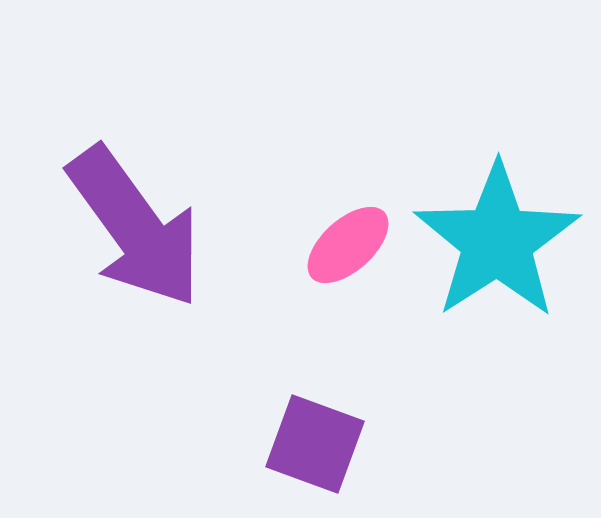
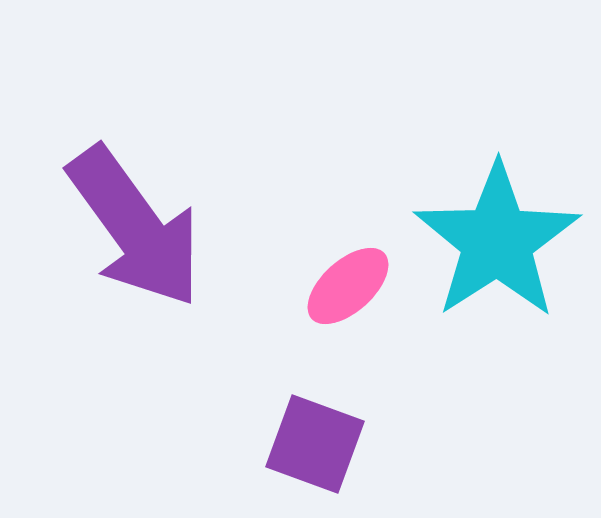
pink ellipse: moved 41 px down
